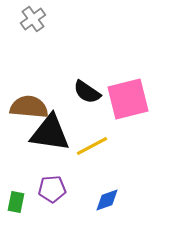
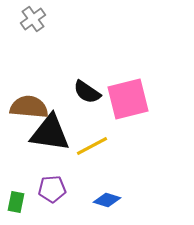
blue diamond: rotated 36 degrees clockwise
